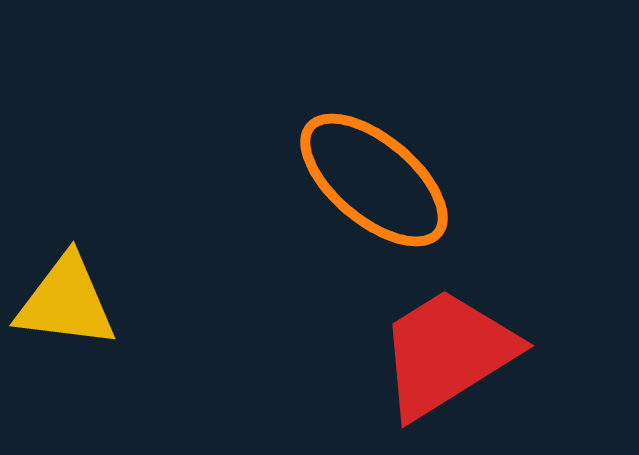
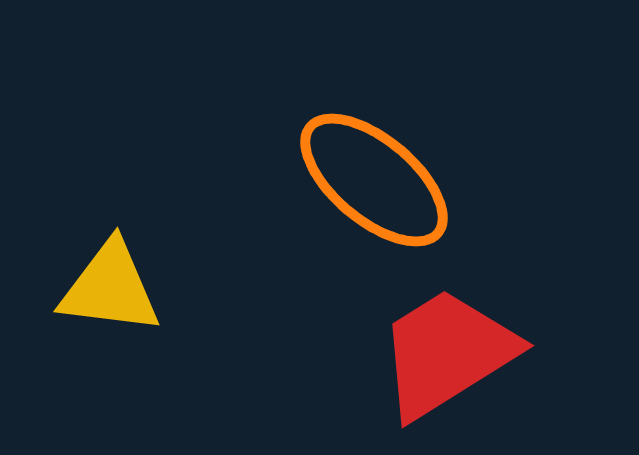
yellow triangle: moved 44 px right, 14 px up
